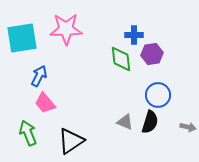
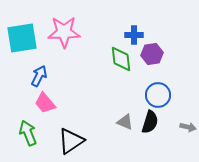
pink star: moved 2 px left, 3 px down
